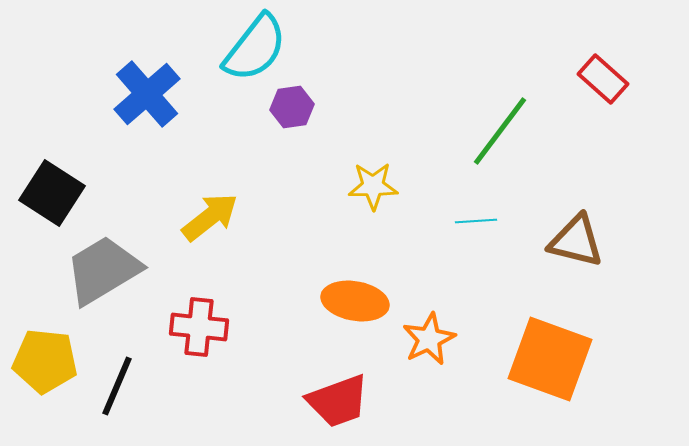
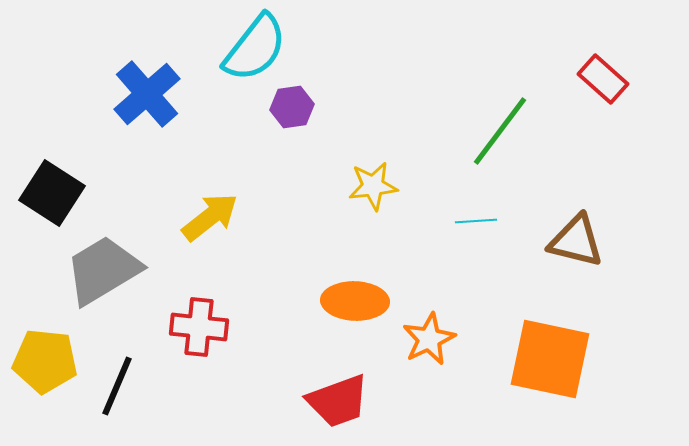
yellow star: rotated 6 degrees counterclockwise
orange ellipse: rotated 8 degrees counterclockwise
orange square: rotated 8 degrees counterclockwise
